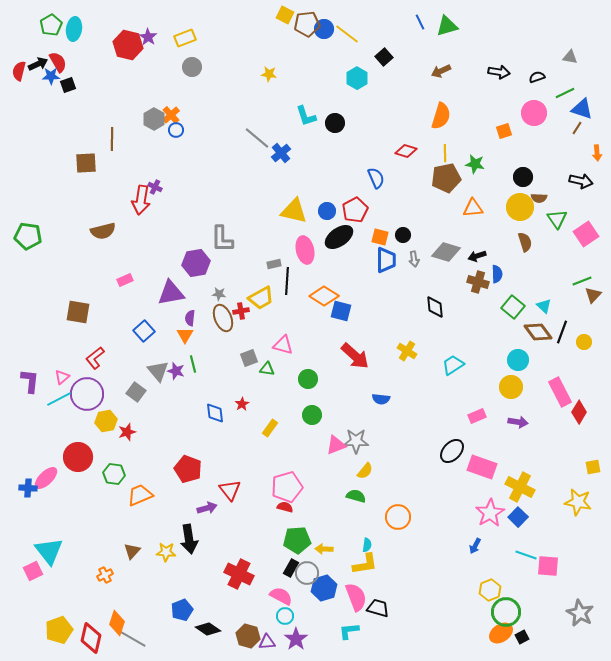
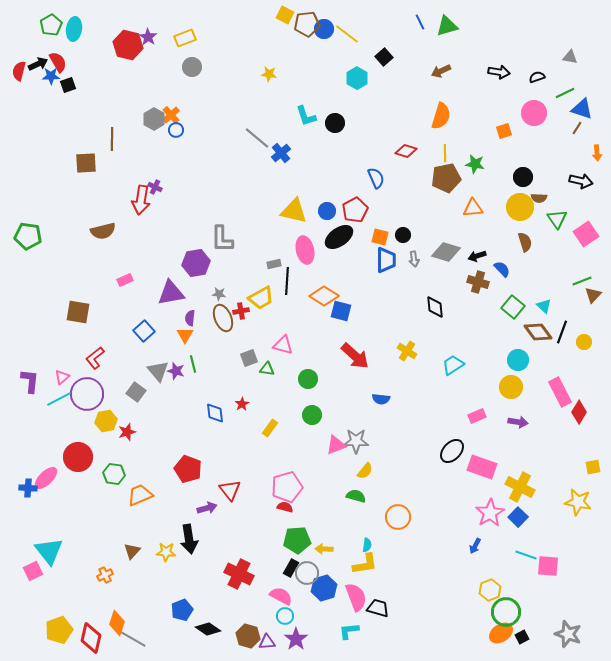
blue semicircle at (497, 274): moved 5 px right, 5 px up; rotated 42 degrees counterclockwise
gray star at (580, 613): moved 12 px left, 21 px down; rotated 8 degrees counterclockwise
